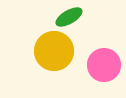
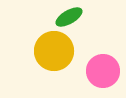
pink circle: moved 1 px left, 6 px down
